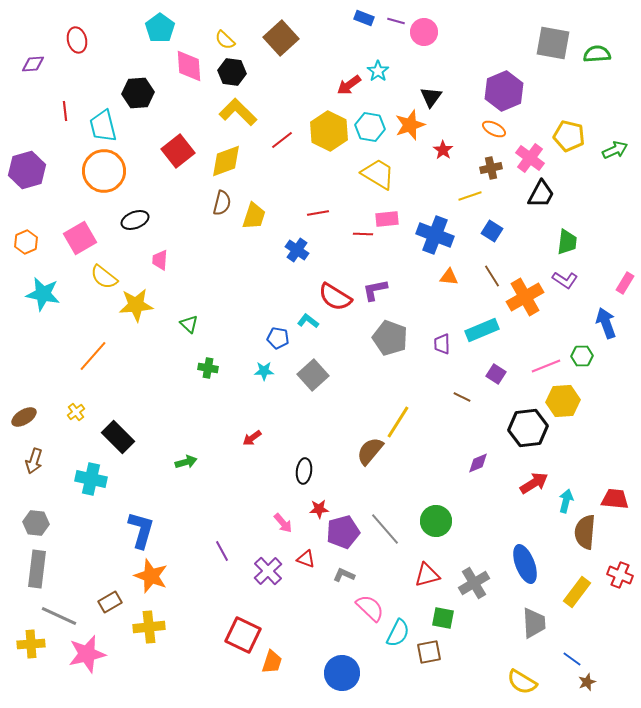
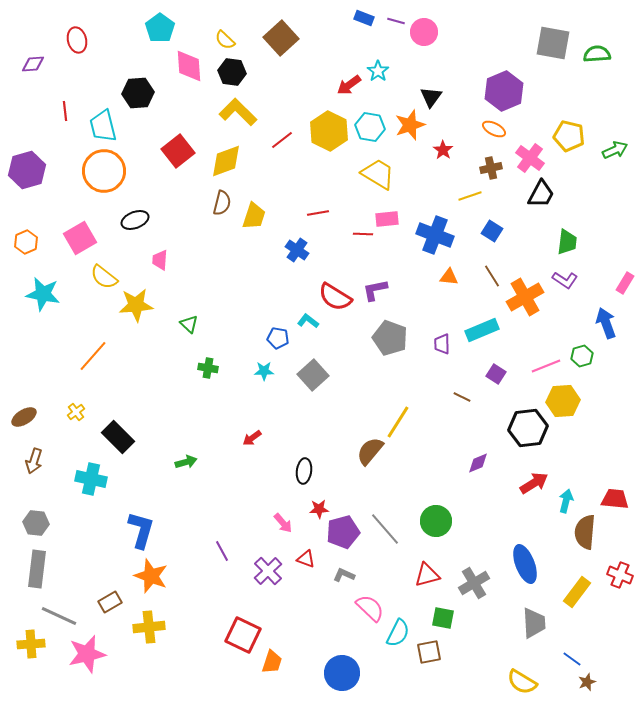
green hexagon at (582, 356): rotated 15 degrees counterclockwise
